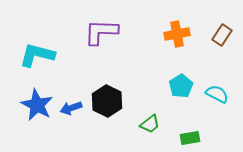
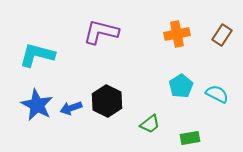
purple L-shape: rotated 12 degrees clockwise
